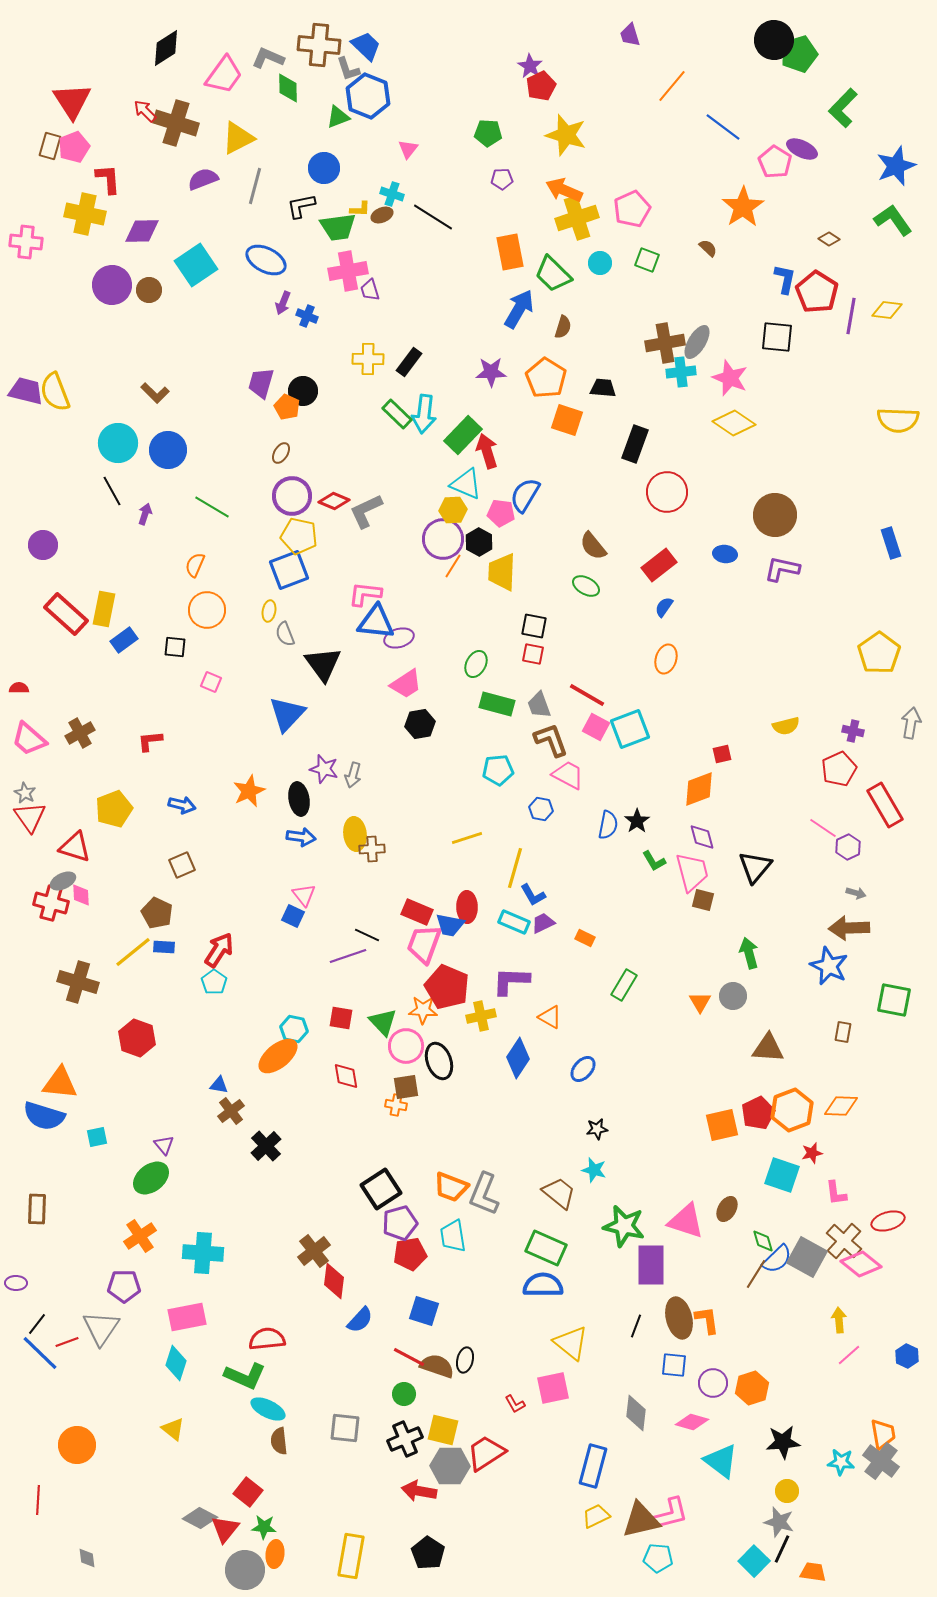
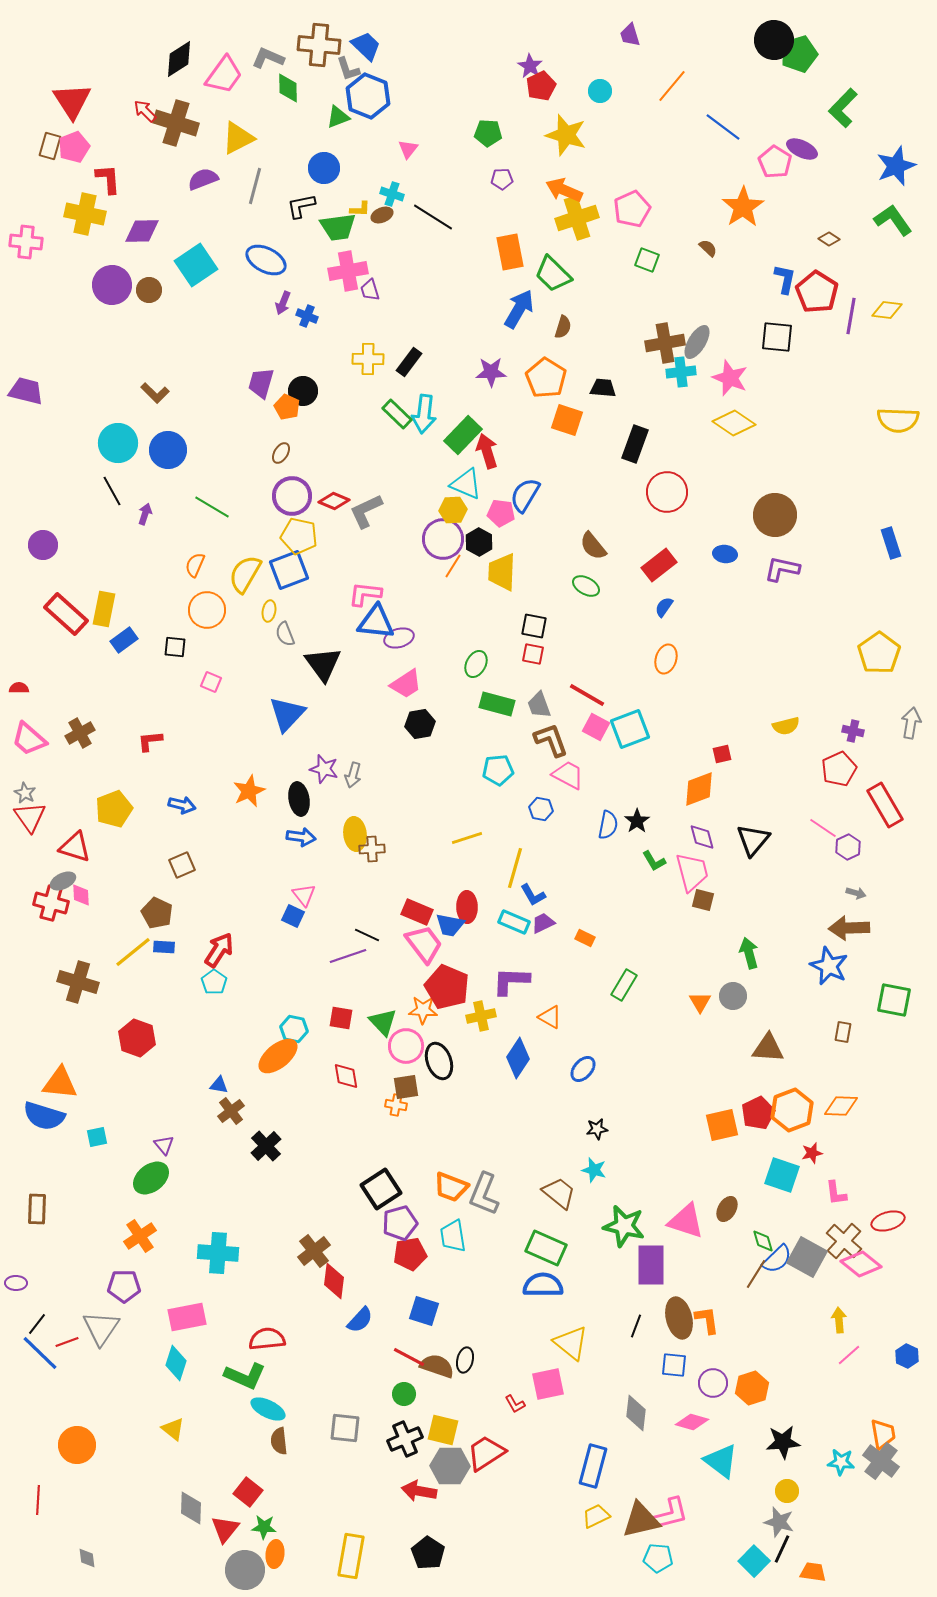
black diamond at (166, 48): moved 13 px right, 11 px down
cyan circle at (600, 263): moved 172 px up
yellow semicircle at (55, 392): moved 190 px right, 182 px down; rotated 51 degrees clockwise
black triangle at (755, 867): moved 2 px left, 27 px up
pink trapezoid at (424, 944): rotated 123 degrees clockwise
cyan cross at (203, 1253): moved 15 px right
pink square at (553, 1388): moved 5 px left, 4 px up
gray diamond at (200, 1518): moved 9 px left, 10 px up; rotated 64 degrees clockwise
